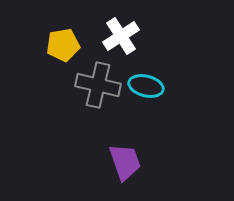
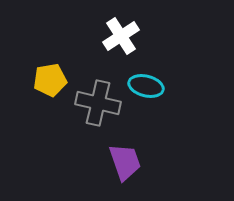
yellow pentagon: moved 13 px left, 35 px down
gray cross: moved 18 px down
